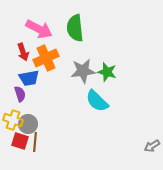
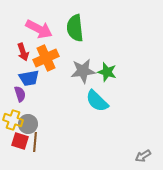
gray arrow: moved 9 px left, 10 px down
